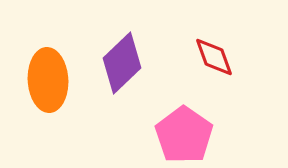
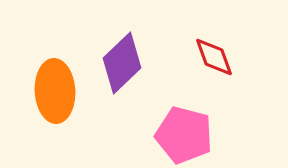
orange ellipse: moved 7 px right, 11 px down
pink pentagon: rotated 20 degrees counterclockwise
